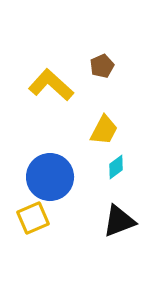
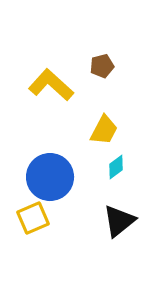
brown pentagon: rotated 10 degrees clockwise
black triangle: rotated 18 degrees counterclockwise
